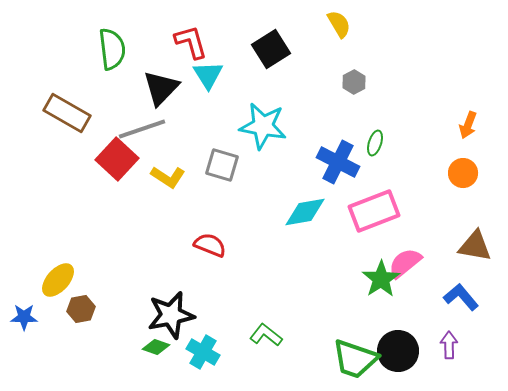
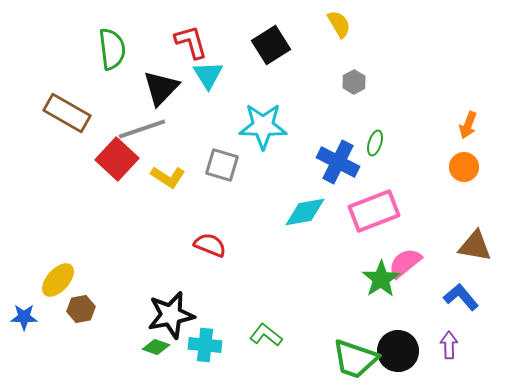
black square: moved 4 px up
cyan star: rotated 9 degrees counterclockwise
orange circle: moved 1 px right, 6 px up
cyan cross: moved 2 px right, 7 px up; rotated 24 degrees counterclockwise
